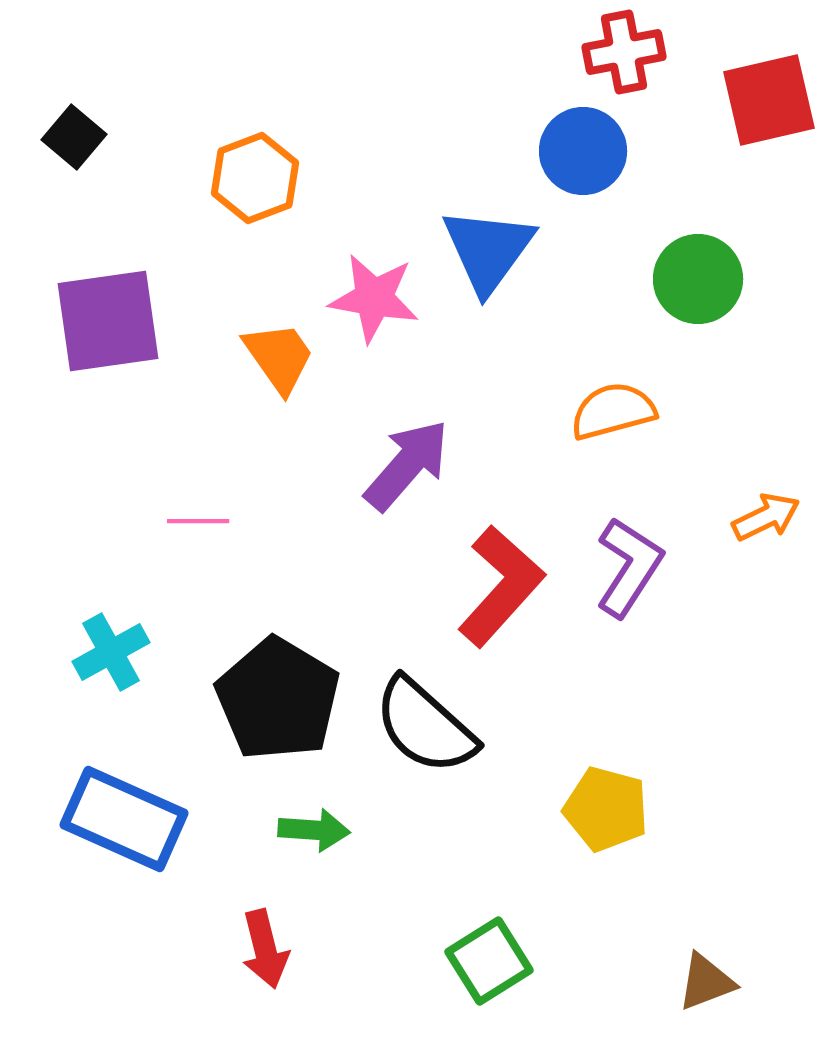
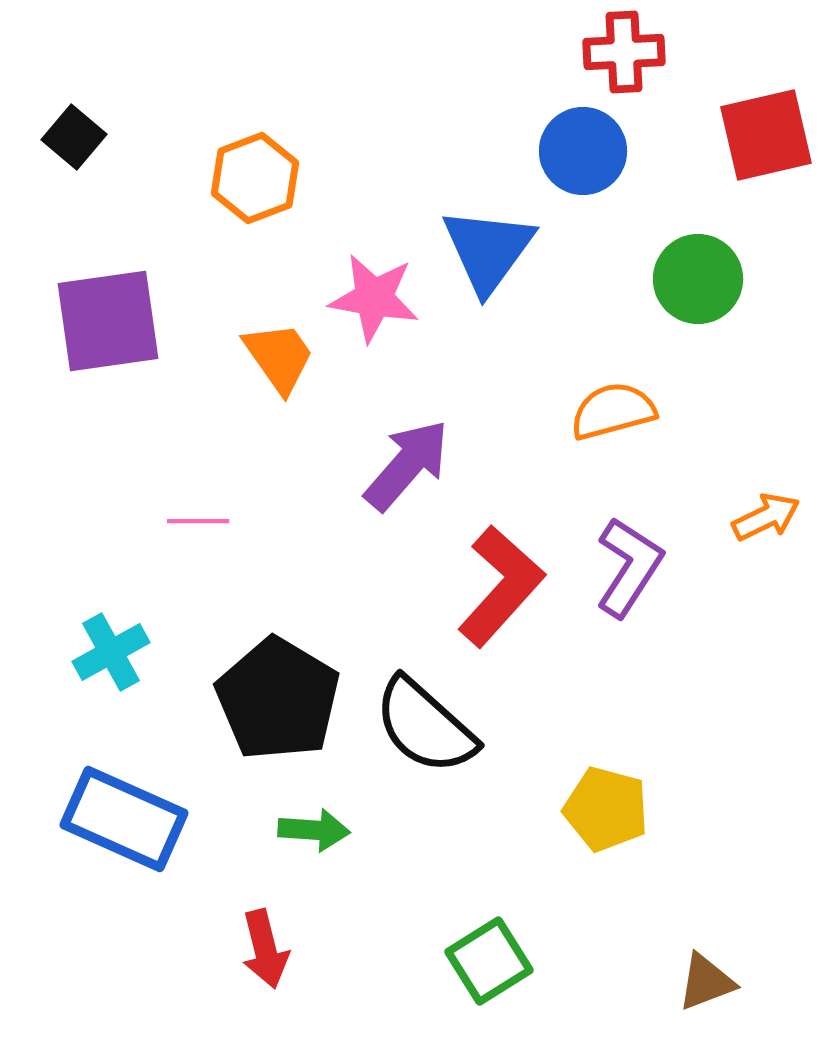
red cross: rotated 8 degrees clockwise
red square: moved 3 px left, 35 px down
